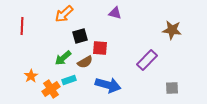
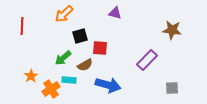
brown semicircle: moved 3 px down
cyan rectangle: rotated 24 degrees clockwise
